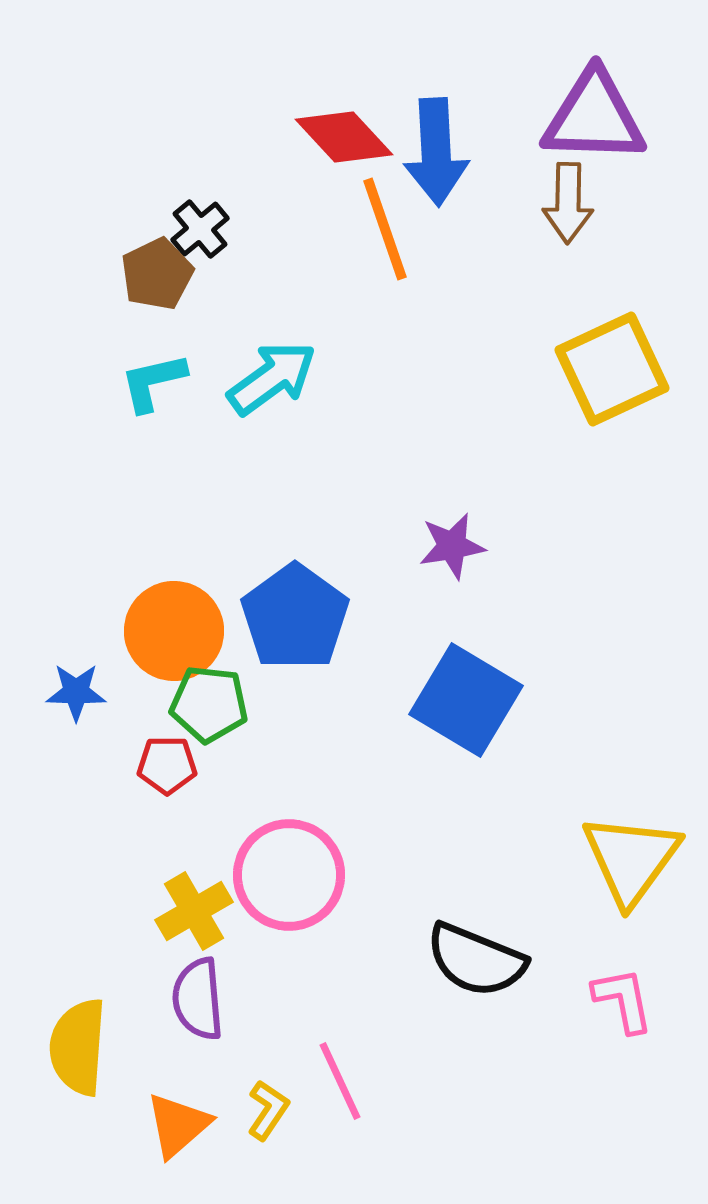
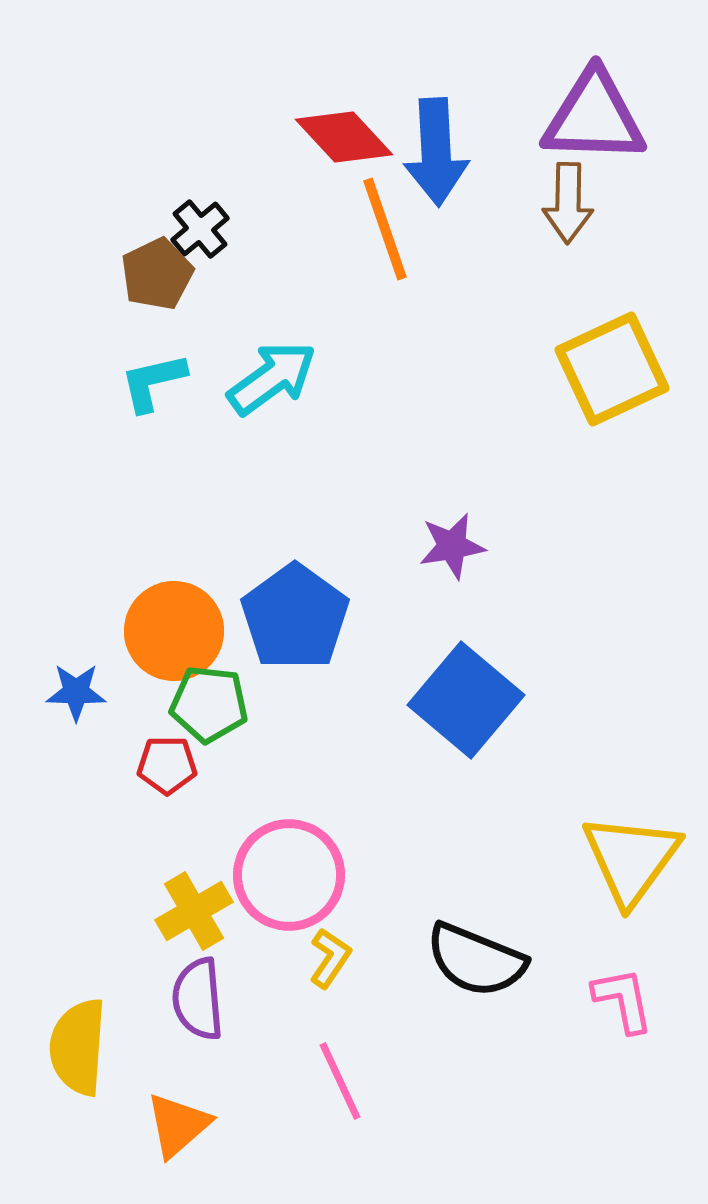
blue square: rotated 9 degrees clockwise
yellow L-shape: moved 62 px right, 152 px up
